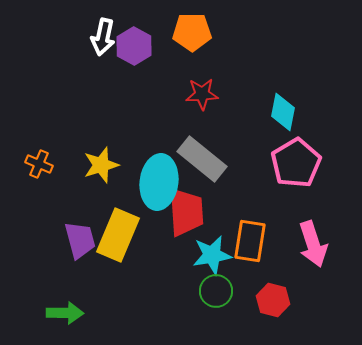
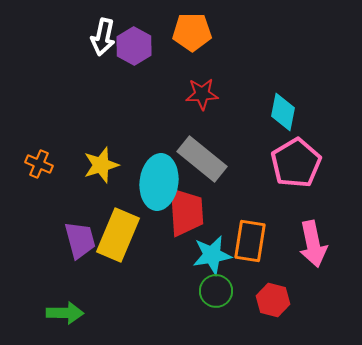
pink arrow: rotated 6 degrees clockwise
